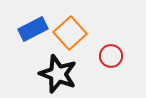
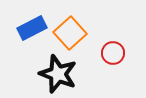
blue rectangle: moved 1 px left, 1 px up
red circle: moved 2 px right, 3 px up
